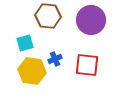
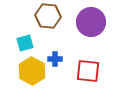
purple circle: moved 2 px down
blue cross: rotated 24 degrees clockwise
red square: moved 1 px right, 6 px down
yellow hexagon: rotated 20 degrees clockwise
